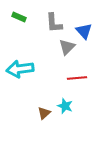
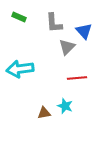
brown triangle: rotated 32 degrees clockwise
